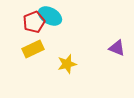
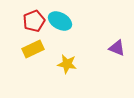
cyan ellipse: moved 10 px right, 5 px down
red pentagon: moved 1 px up
yellow star: rotated 24 degrees clockwise
